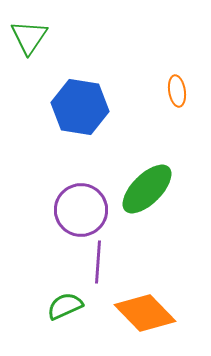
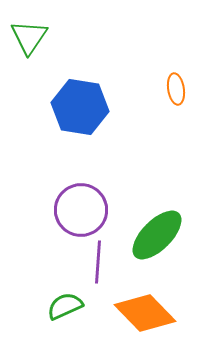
orange ellipse: moved 1 px left, 2 px up
green ellipse: moved 10 px right, 46 px down
